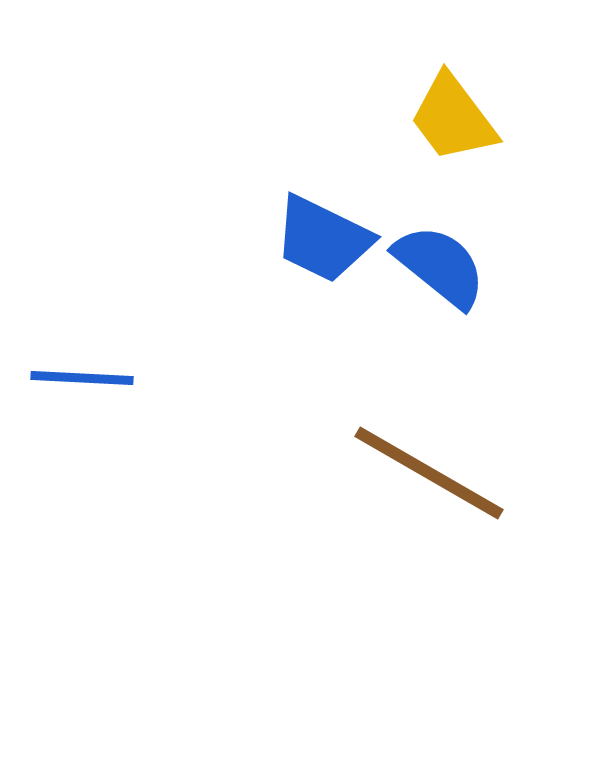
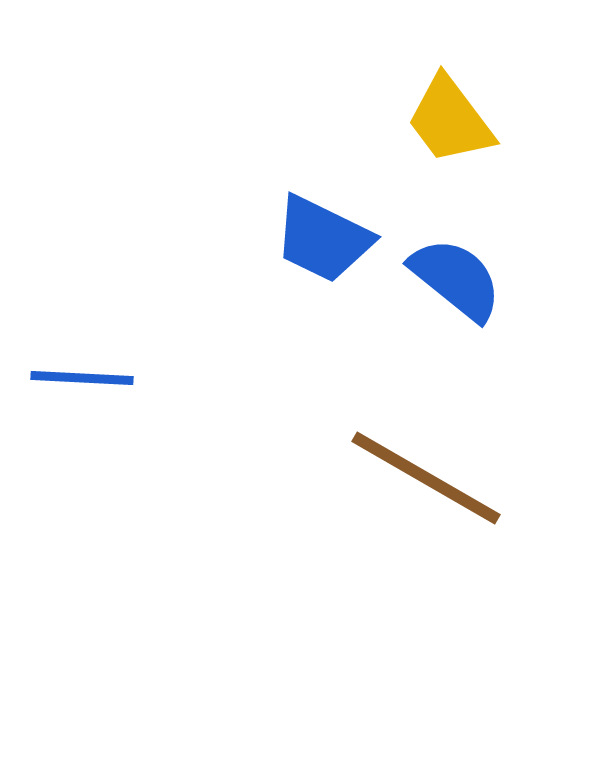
yellow trapezoid: moved 3 px left, 2 px down
blue semicircle: moved 16 px right, 13 px down
brown line: moved 3 px left, 5 px down
